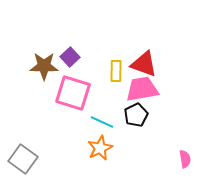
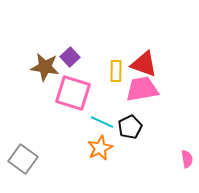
brown star: moved 1 px right, 1 px down; rotated 8 degrees clockwise
black pentagon: moved 6 px left, 12 px down
pink semicircle: moved 2 px right
